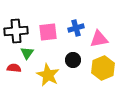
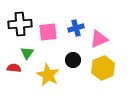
black cross: moved 4 px right, 7 px up
pink triangle: rotated 12 degrees counterclockwise
